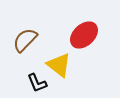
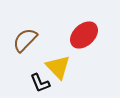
yellow triangle: moved 1 px left, 2 px down; rotated 8 degrees clockwise
black L-shape: moved 3 px right
